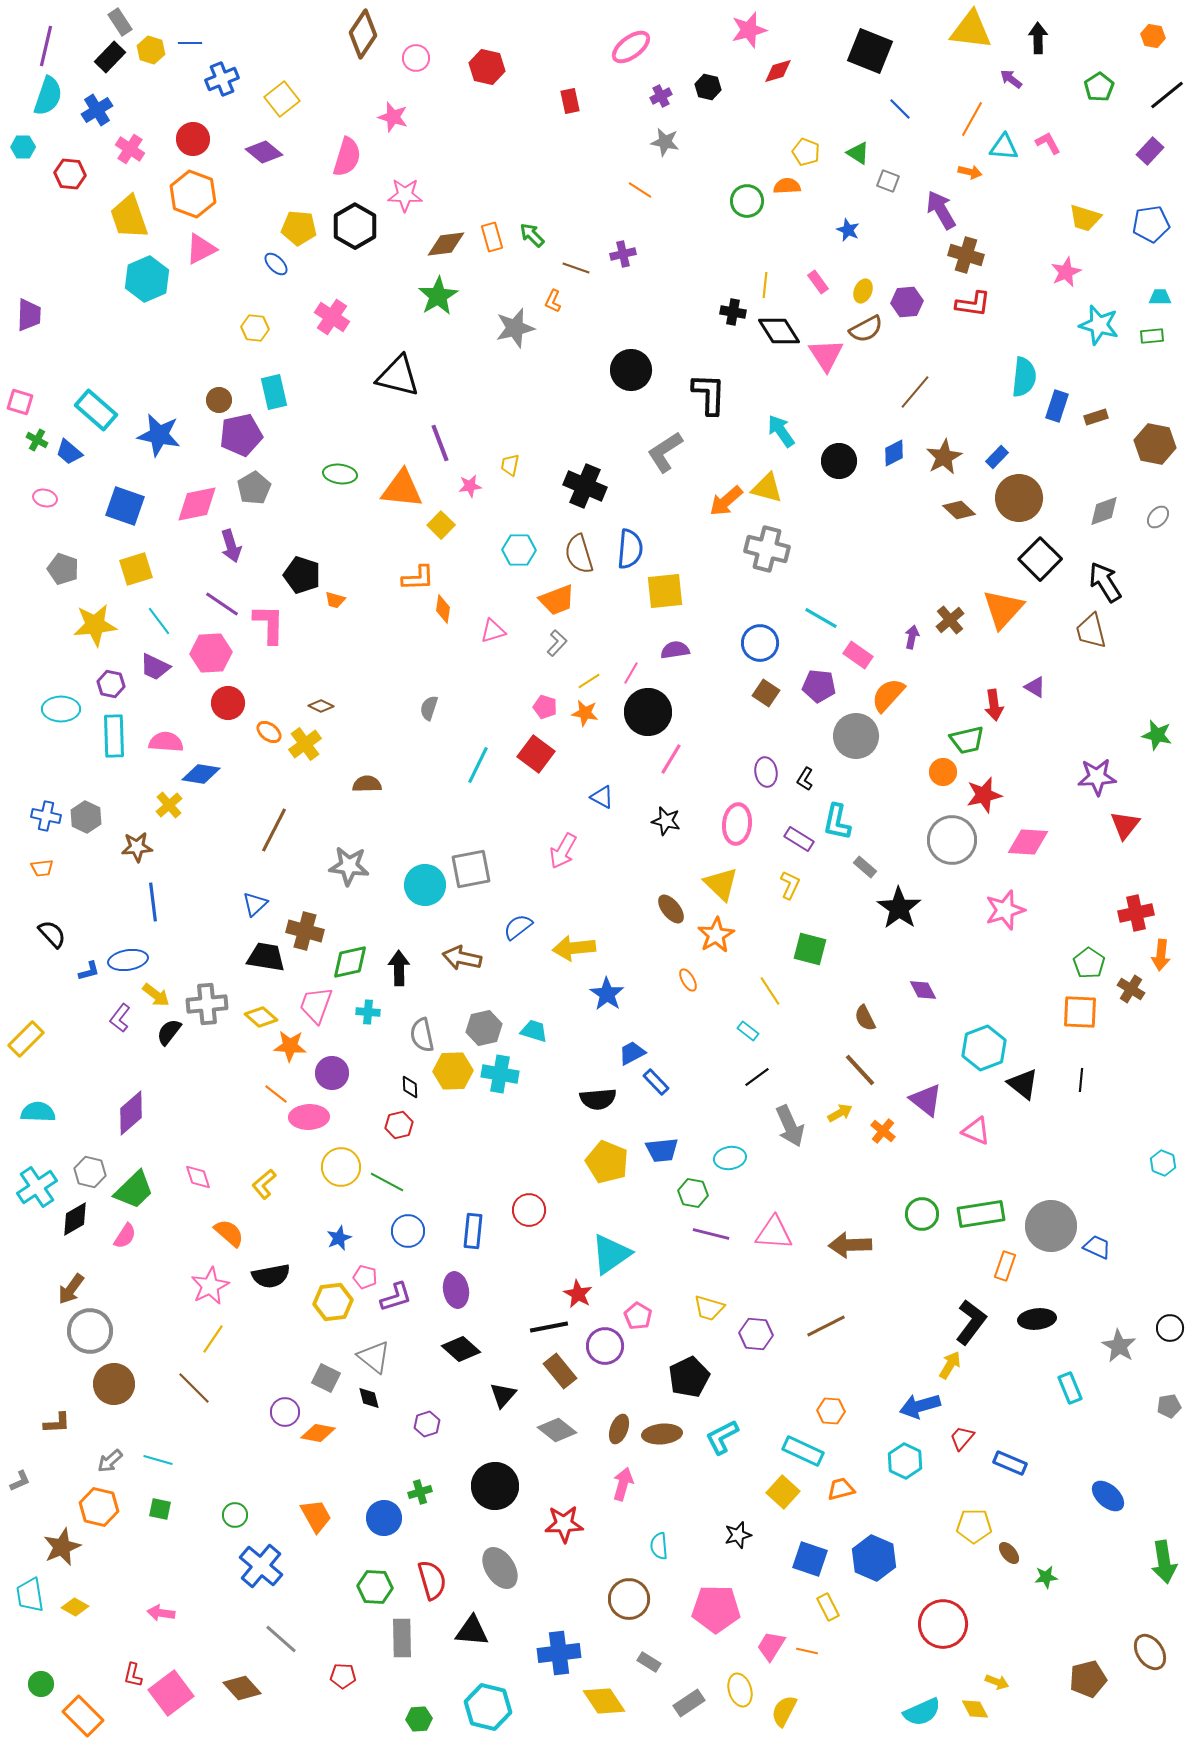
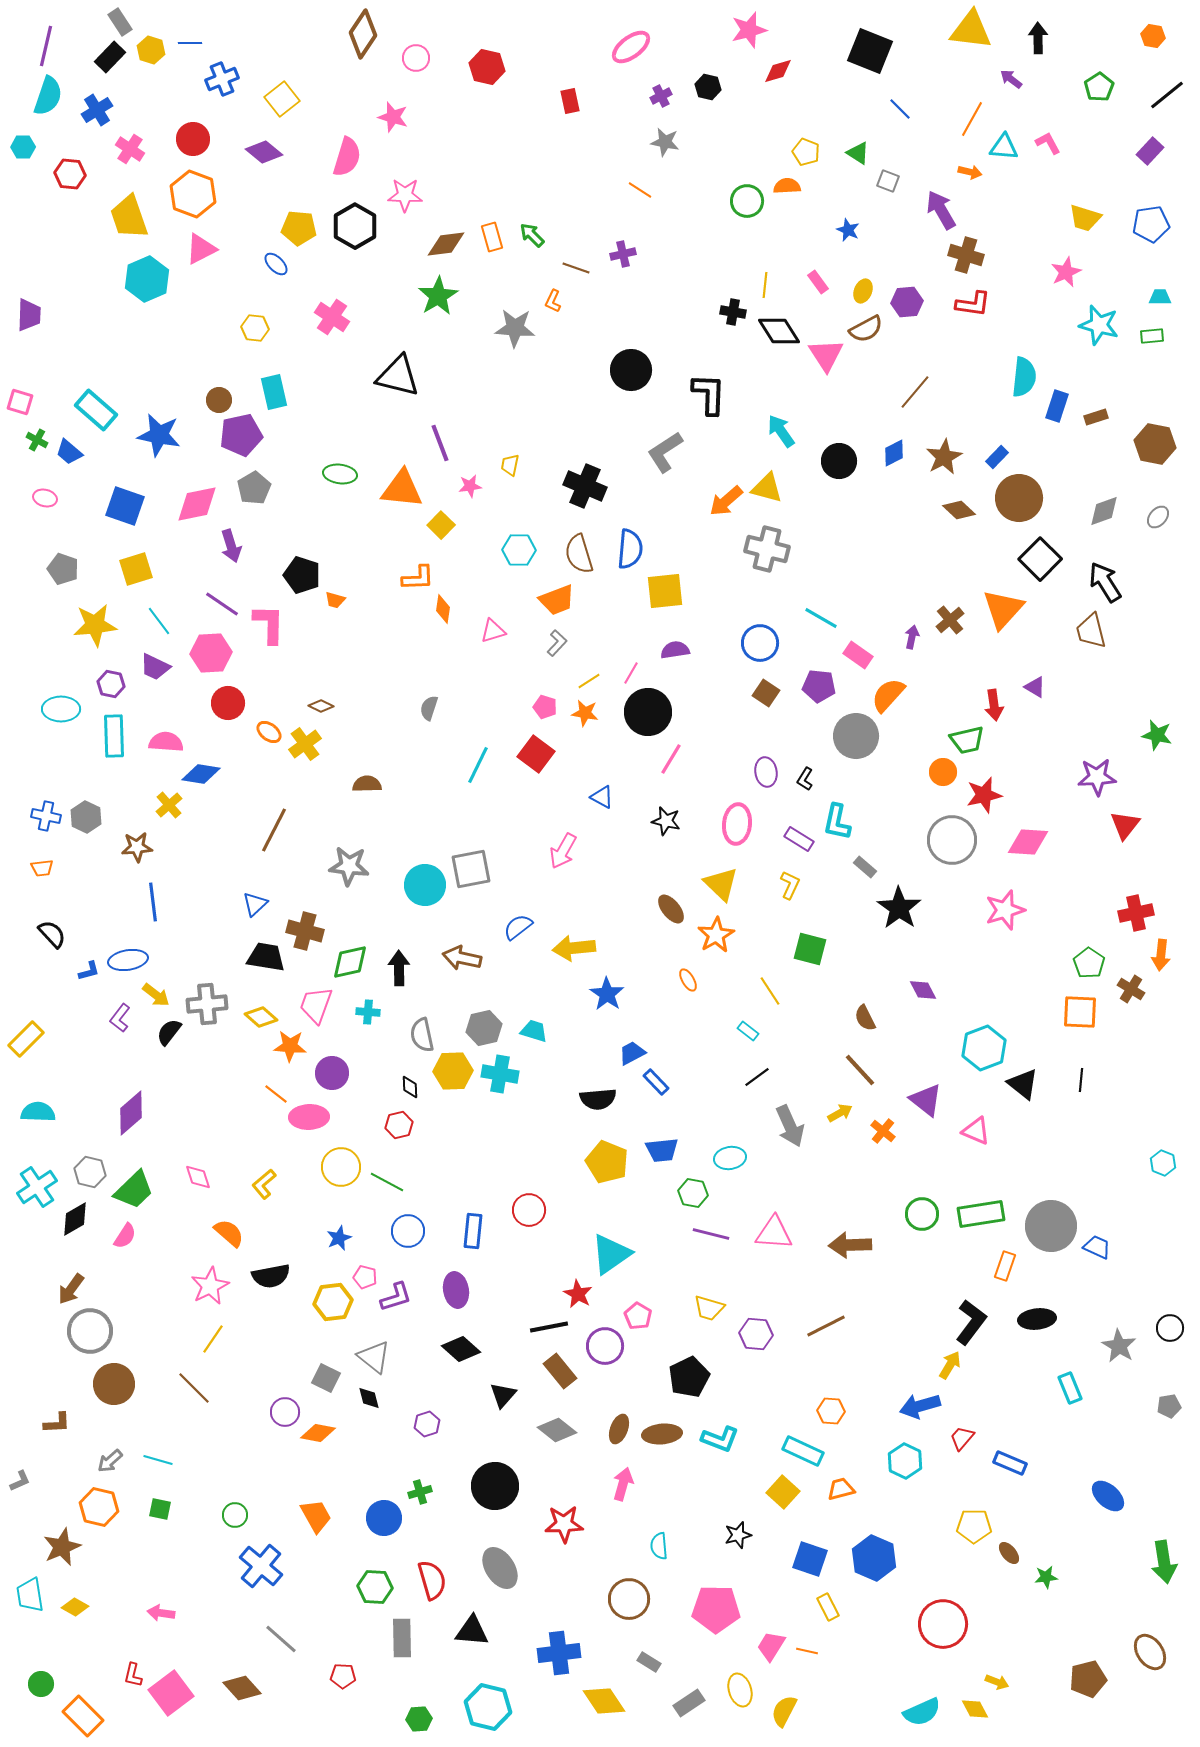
gray star at (515, 328): rotated 18 degrees clockwise
cyan L-shape at (722, 1437): moved 2 px left, 2 px down; rotated 132 degrees counterclockwise
